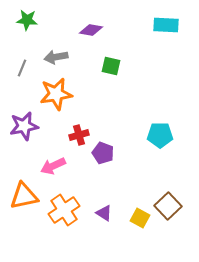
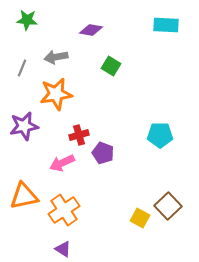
green square: rotated 18 degrees clockwise
pink arrow: moved 9 px right, 3 px up
purple triangle: moved 41 px left, 36 px down
